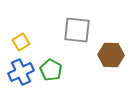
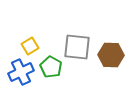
gray square: moved 17 px down
yellow square: moved 9 px right, 4 px down
green pentagon: moved 3 px up
